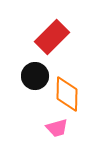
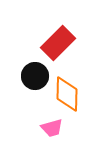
red rectangle: moved 6 px right, 6 px down
pink trapezoid: moved 5 px left
